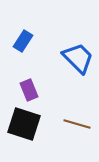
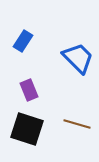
black square: moved 3 px right, 5 px down
